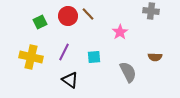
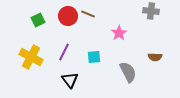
brown line: rotated 24 degrees counterclockwise
green square: moved 2 px left, 2 px up
pink star: moved 1 px left, 1 px down
yellow cross: rotated 15 degrees clockwise
black triangle: rotated 18 degrees clockwise
